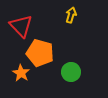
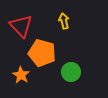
yellow arrow: moved 7 px left, 6 px down; rotated 28 degrees counterclockwise
orange pentagon: moved 2 px right
orange star: moved 2 px down
